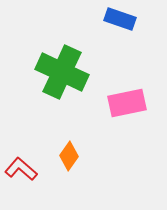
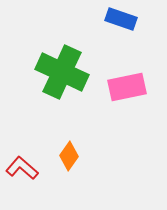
blue rectangle: moved 1 px right
pink rectangle: moved 16 px up
red L-shape: moved 1 px right, 1 px up
